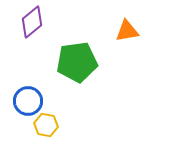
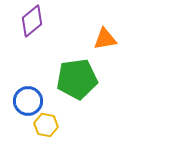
purple diamond: moved 1 px up
orange triangle: moved 22 px left, 8 px down
green pentagon: moved 17 px down
